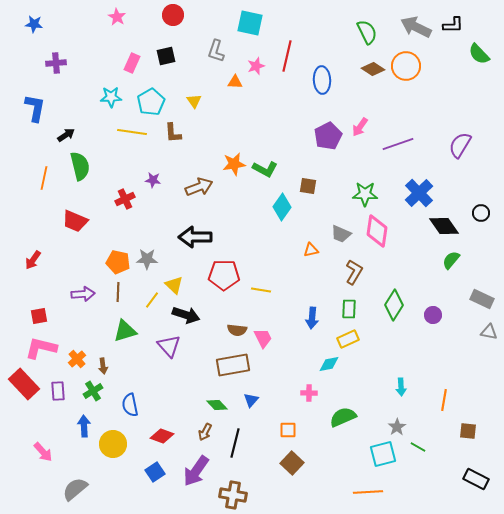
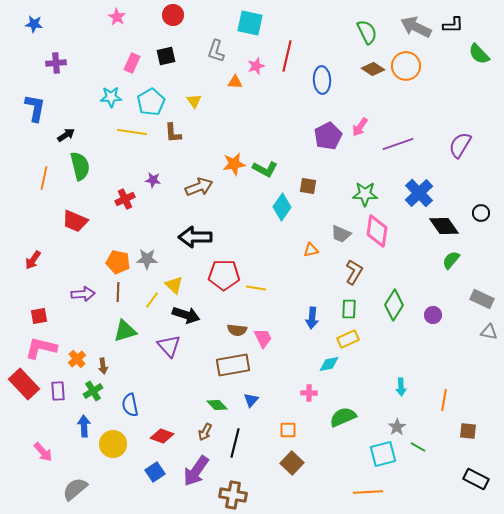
yellow line at (261, 290): moved 5 px left, 2 px up
